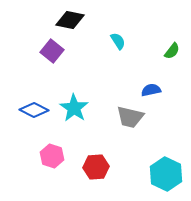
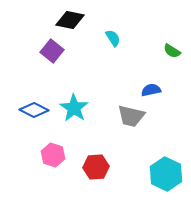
cyan semicircle: moved 5 px left, 3 px up
green semicircle: rotated 84 degrees clockwise
gray trapezoid: moved 1 px right, 1 px up
pink hexagon: moved 1 px right, 1 px up
